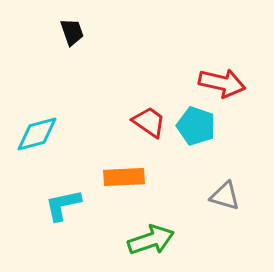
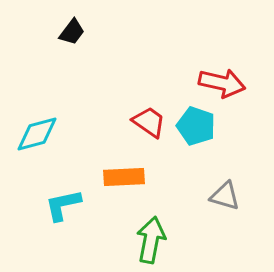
black trapezoid: rotated 56 degrees clockwise
green arrow: rotated 60 degrees counterclockwise
